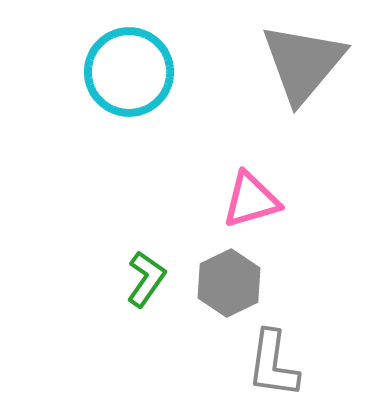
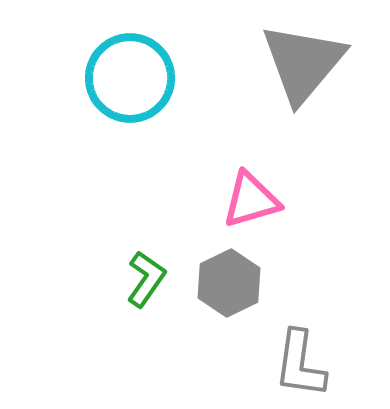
cyan circle: moved 1 px right, 6 px down
gray L-shape: moved 27 px right
